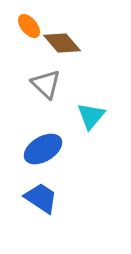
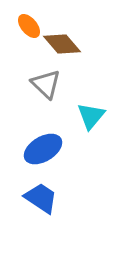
brown diamond: moved 1 px down
